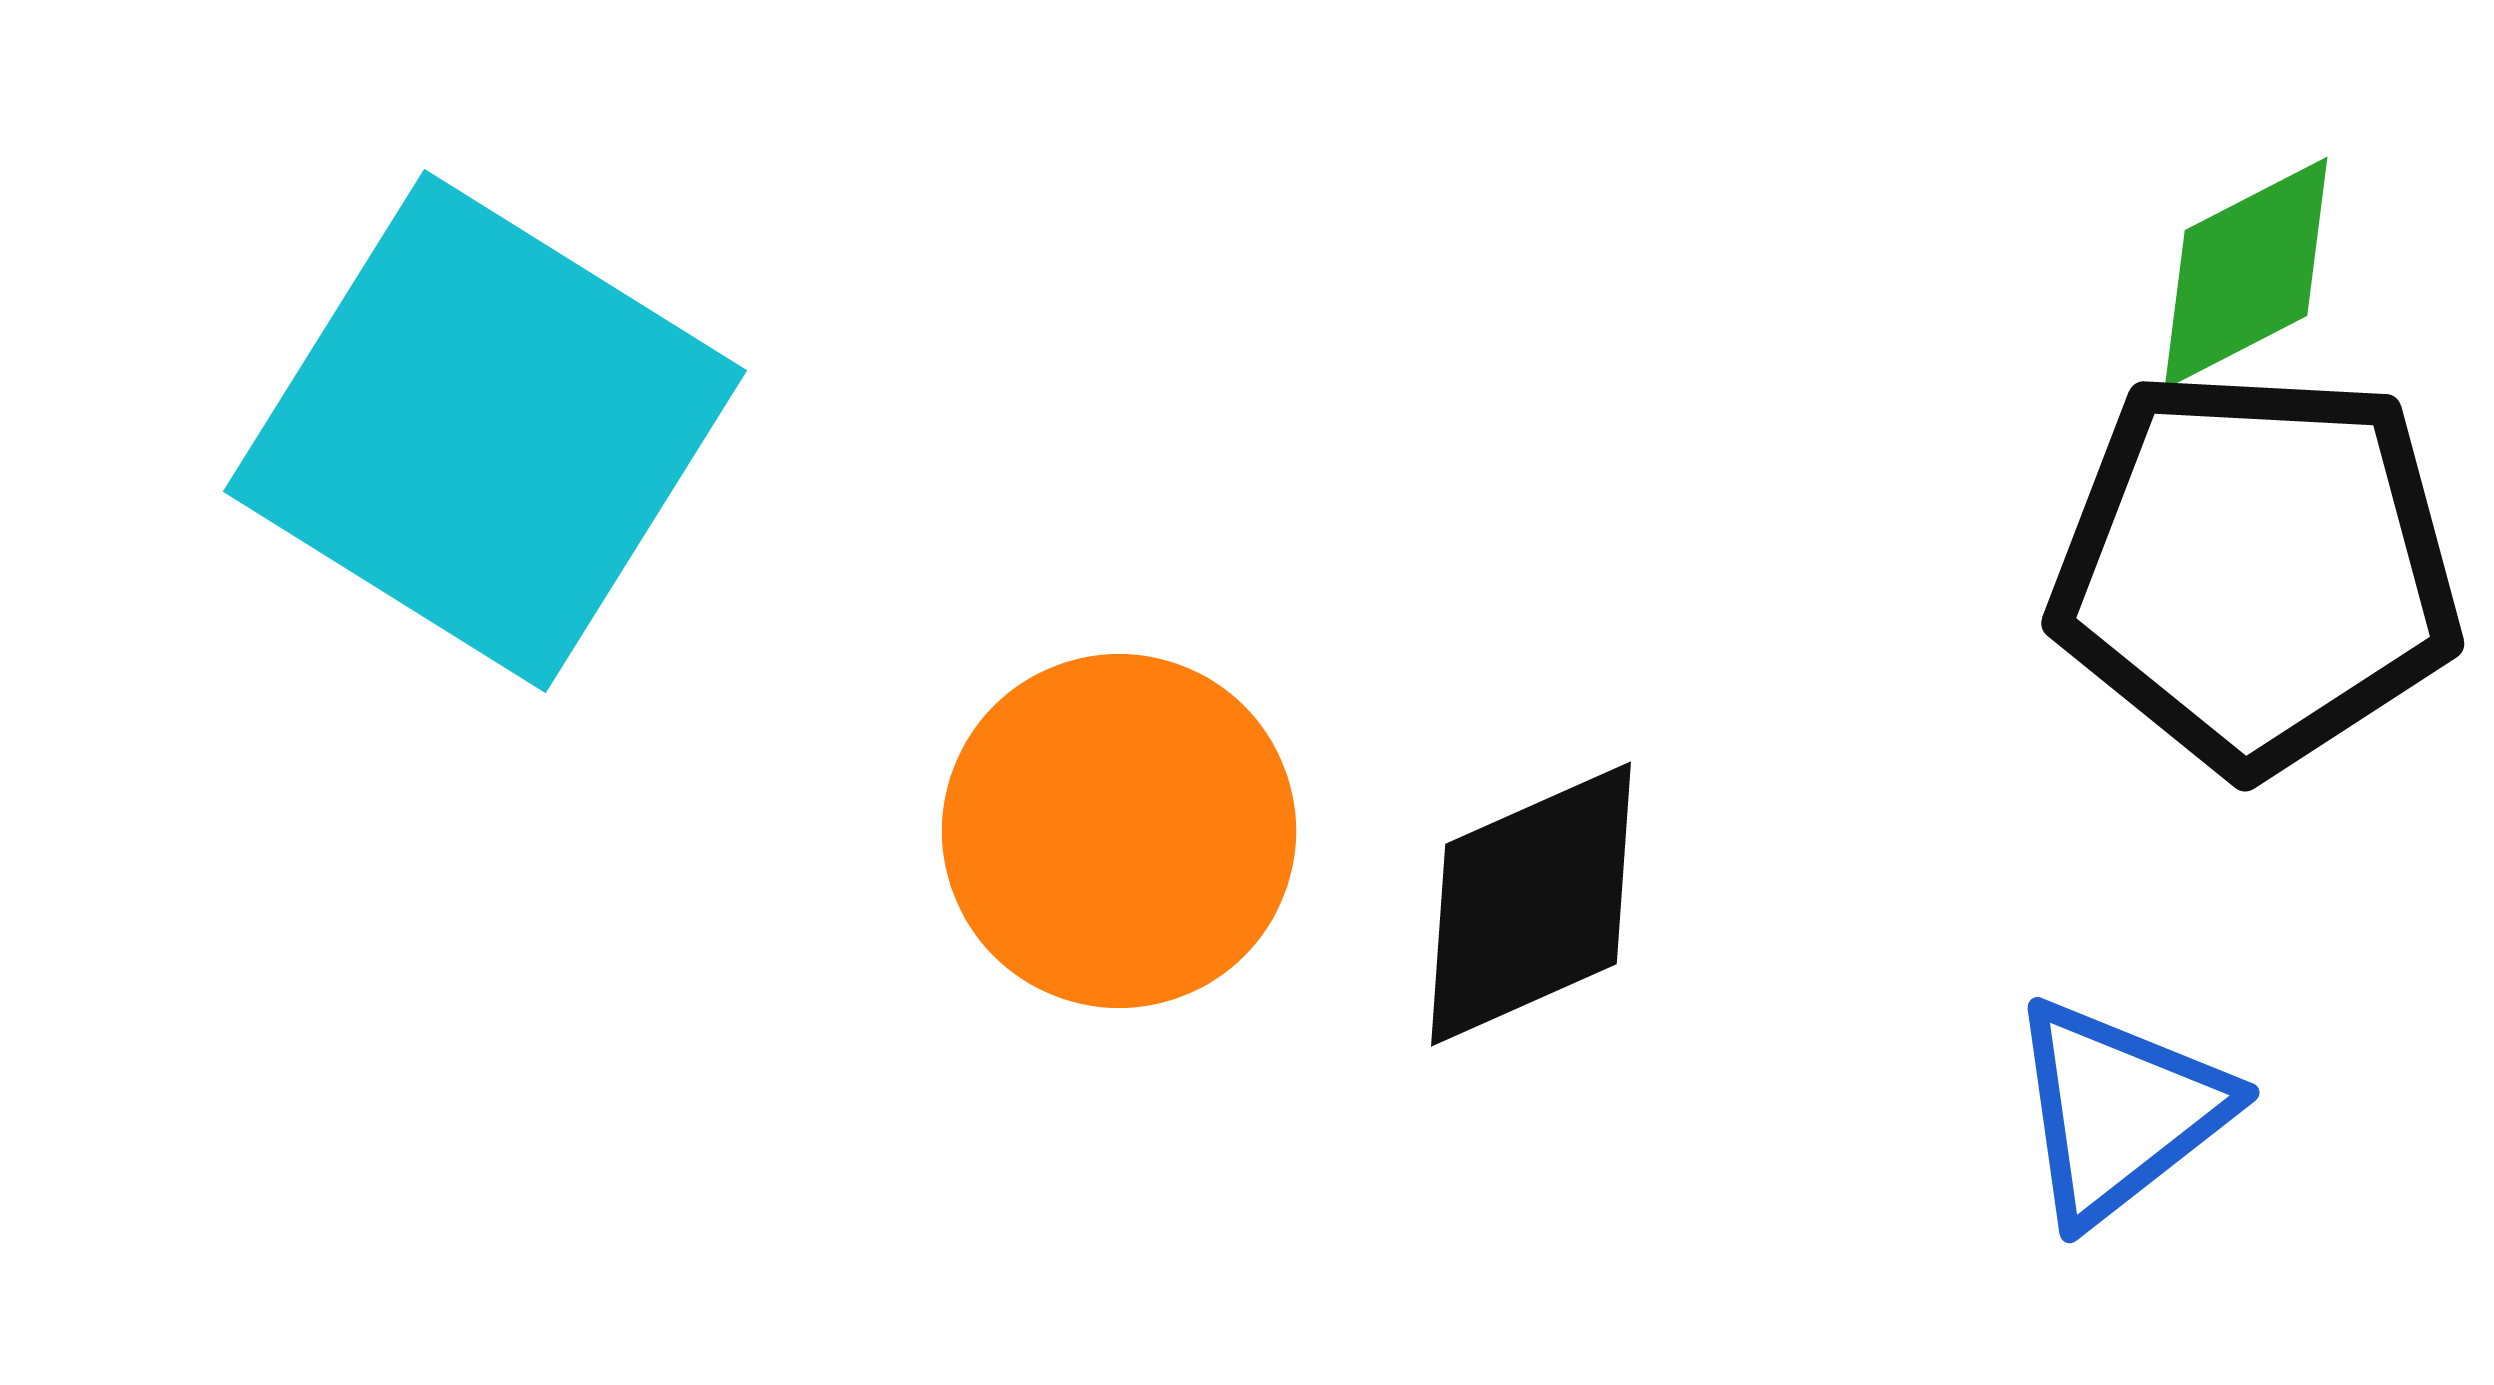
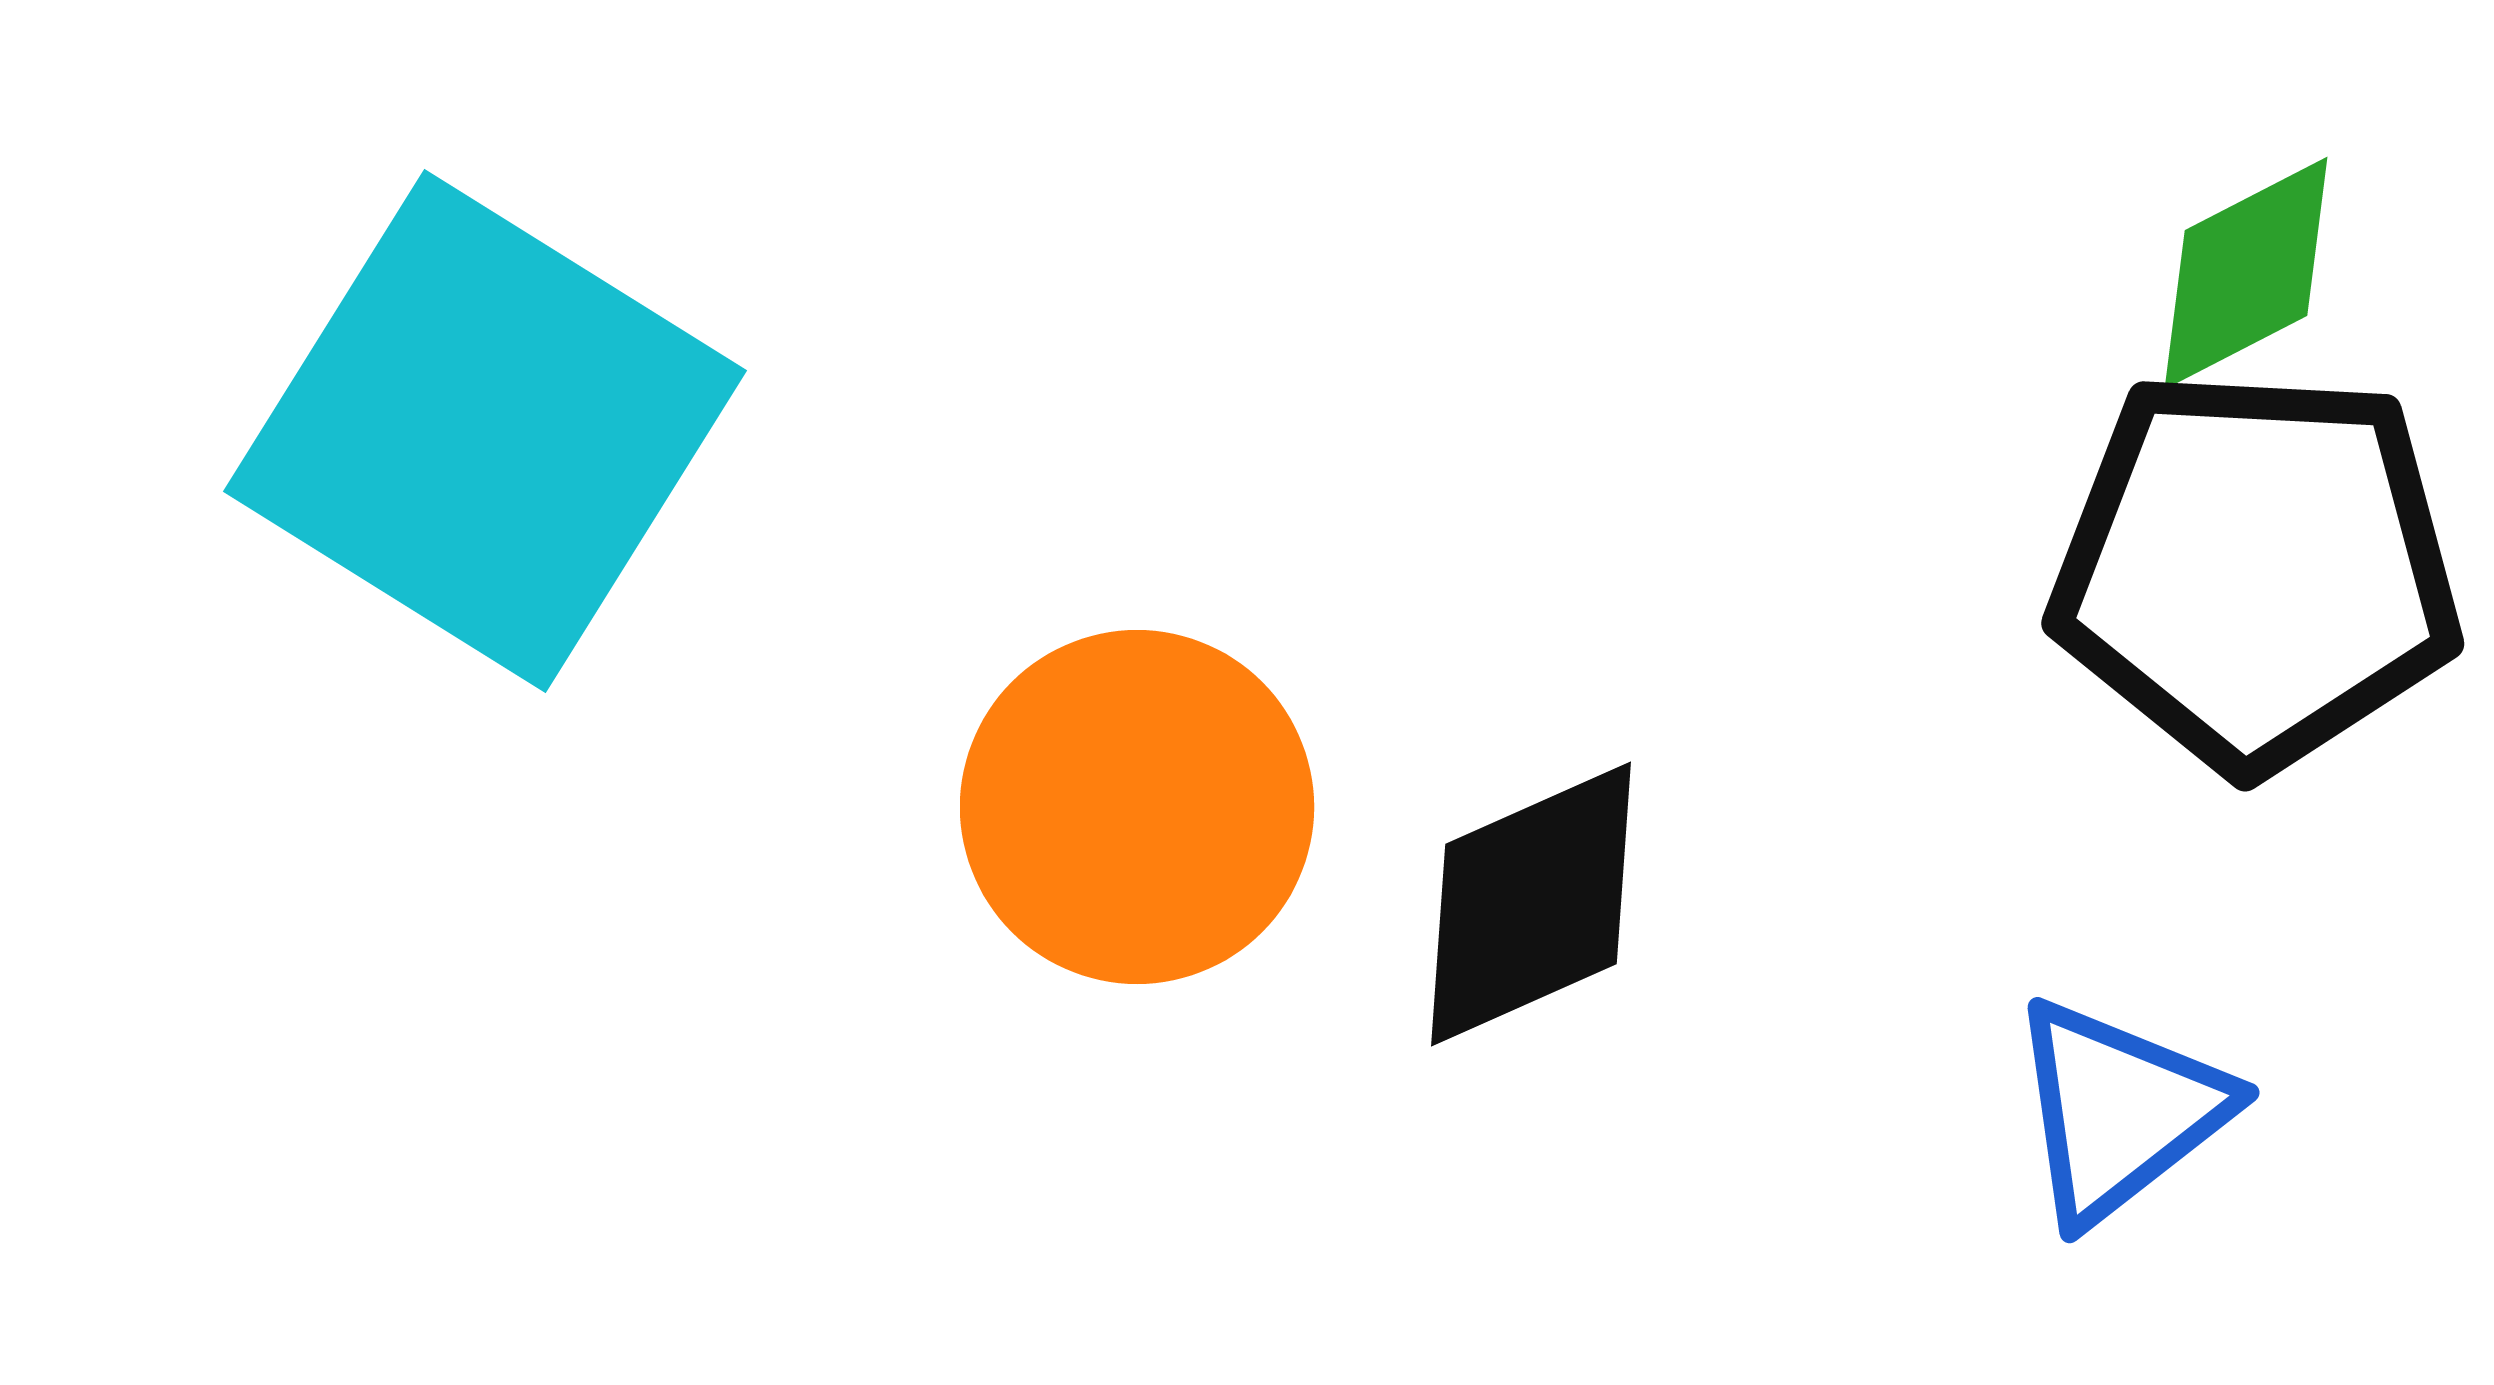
orange circle: moved 18 px right, 24 px up
